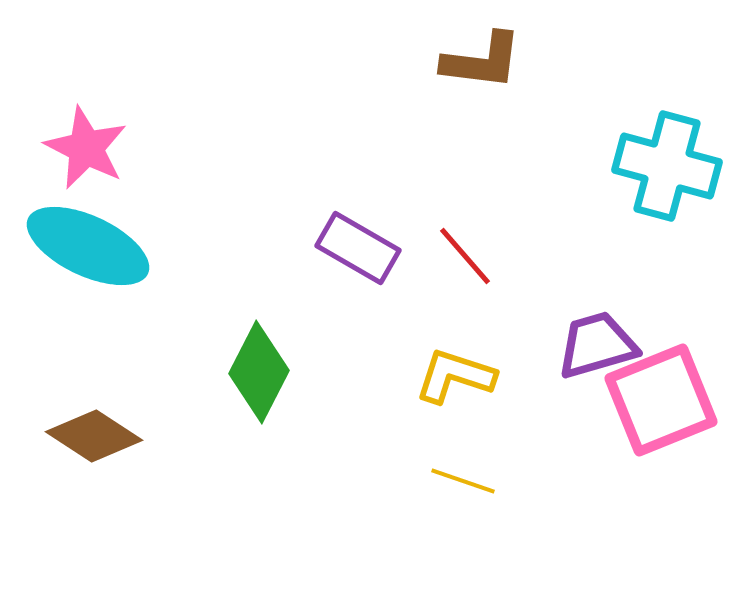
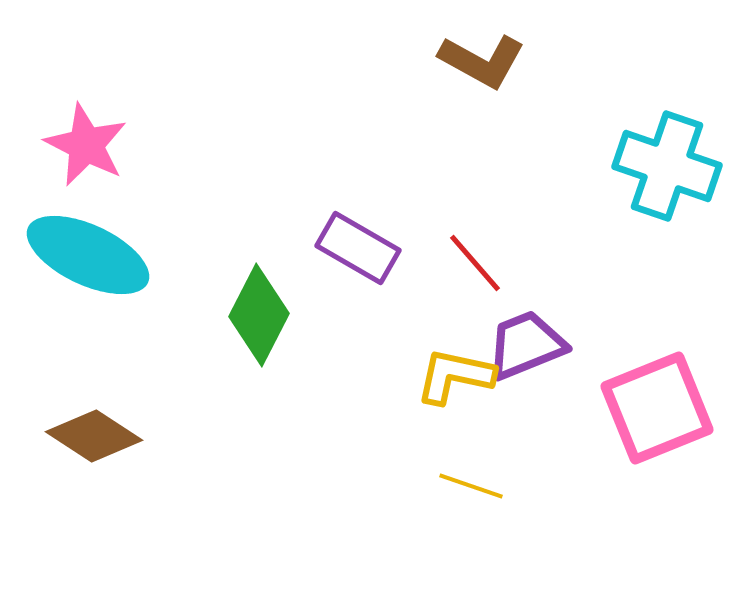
brown L-shape: rotated 22 degrees clockwise
pink star: moved 3 px up
cyan cross: rotated 4 degrees clockwise
cyan ellipse: moved 9 px down
red line: moved 10 px right, 7 px down
purple trapezoid: moved 71 px left; rotated 6 degrees counterclockwise
green diamond: moved 57 px up
yellow L-shape: rotated 6 degrees counterclockwise
pink square: moved 4 px left, 8 px down
yellow line: moved 8 px right, 5 px down
